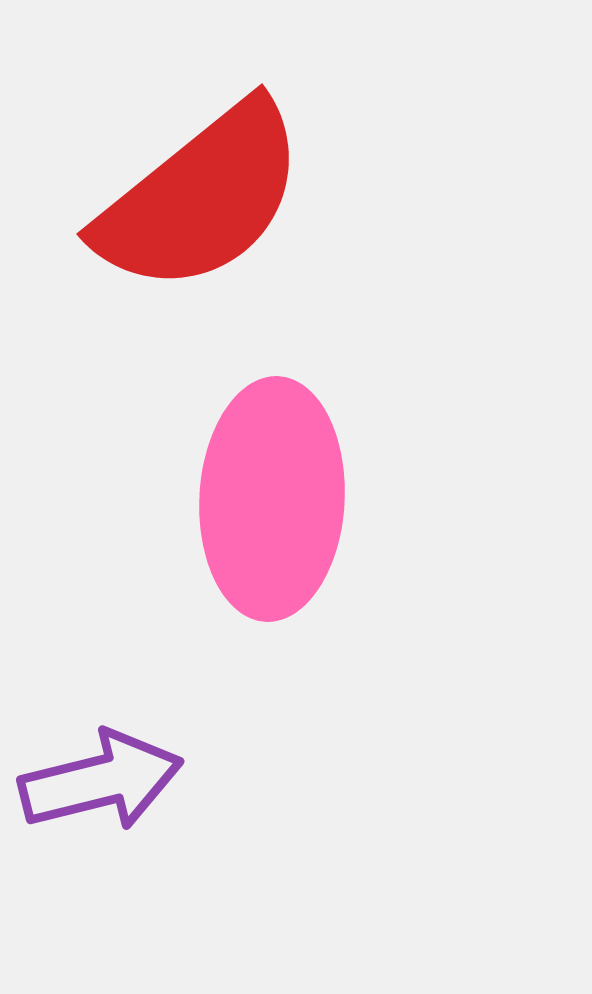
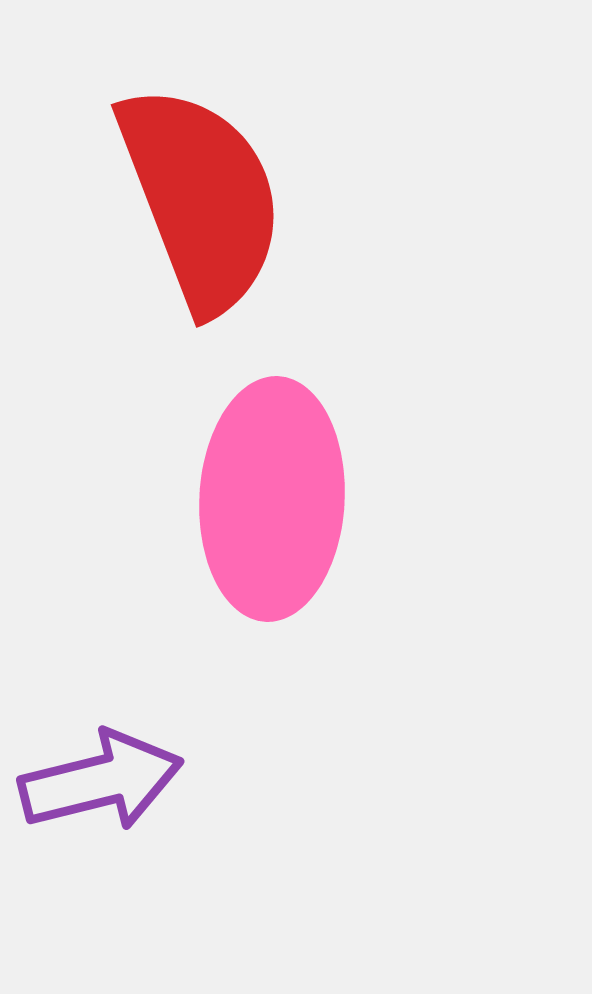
red semicircle: rotated 72 degrees counterclockwise
